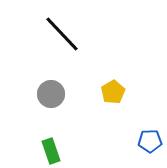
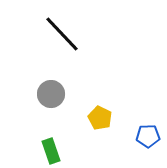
yellow pentagon: moved 13 px left, 26 px down; rotated 15 degrees counterclockwise
blue pentagon: moved 2 px left, 5 px up
